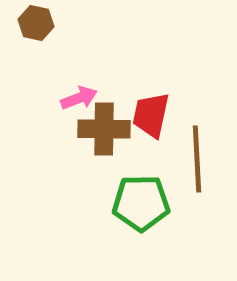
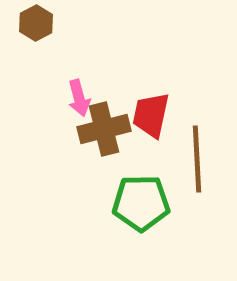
brown hexagon: rotated 20 degrees clockwise
pink arrow: rotated 96 degrees clockwise
brown cross: rotated 15 degrees counterclockwise
